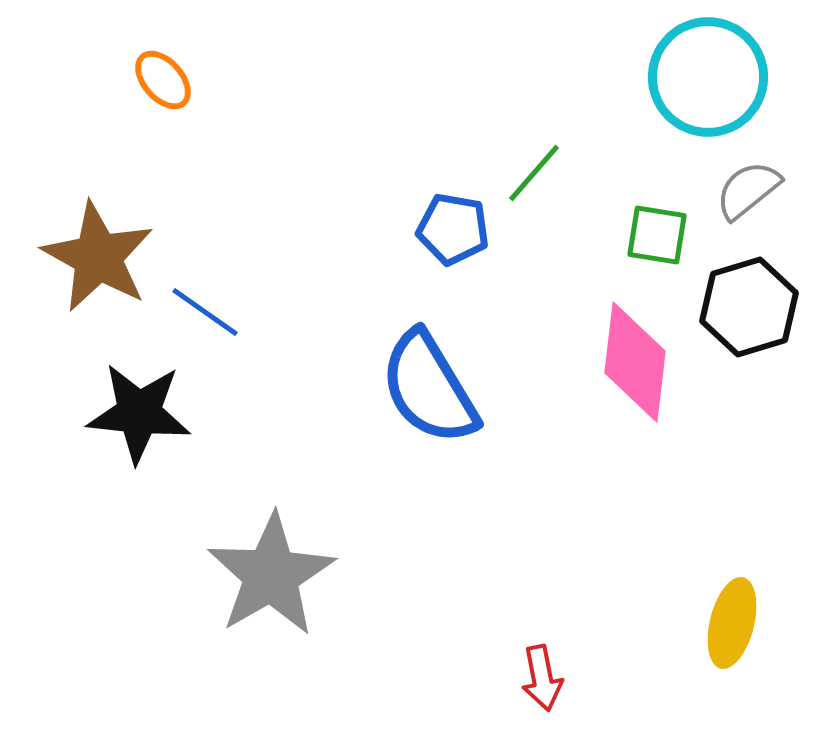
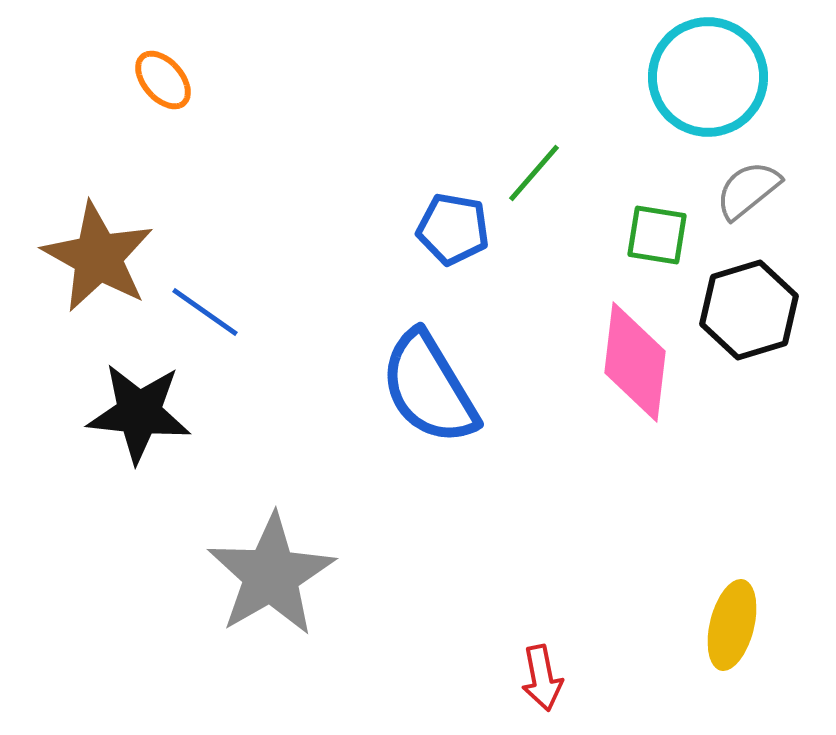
black hexagon: moved 3 px down
yellow ellipse: moved 2 px down
